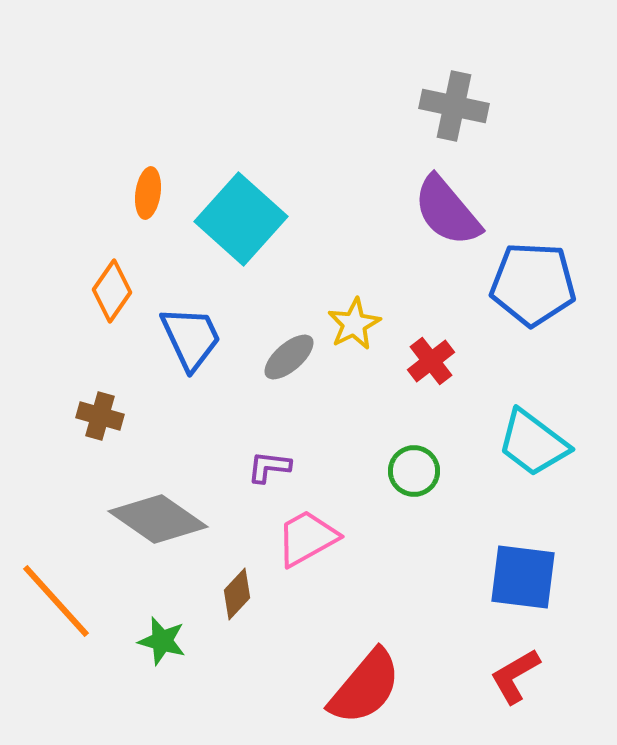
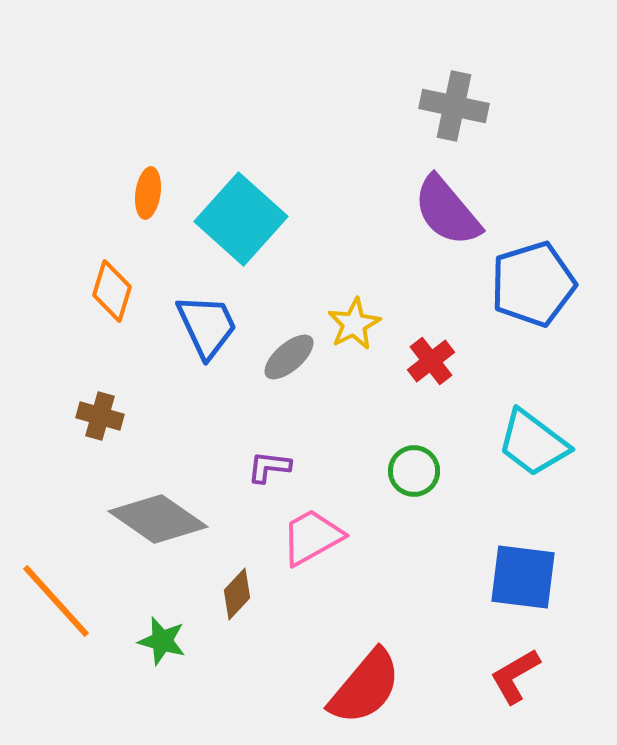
blue pentagon: rotated 20 degrees counterclockwise
orange diamond: rotated 18 degrees counterclockwise
blue trapezoid: moved 16 px right, 12 px up
pink trapezoid: moved 5 px right, 1 px up
